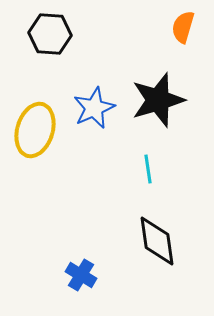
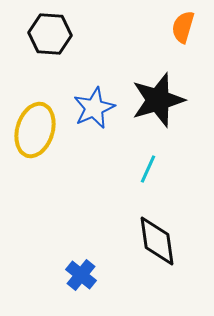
cyan line: rotated 32 degrees clockwise
blue cross: rotated 8 degrees clockwise
